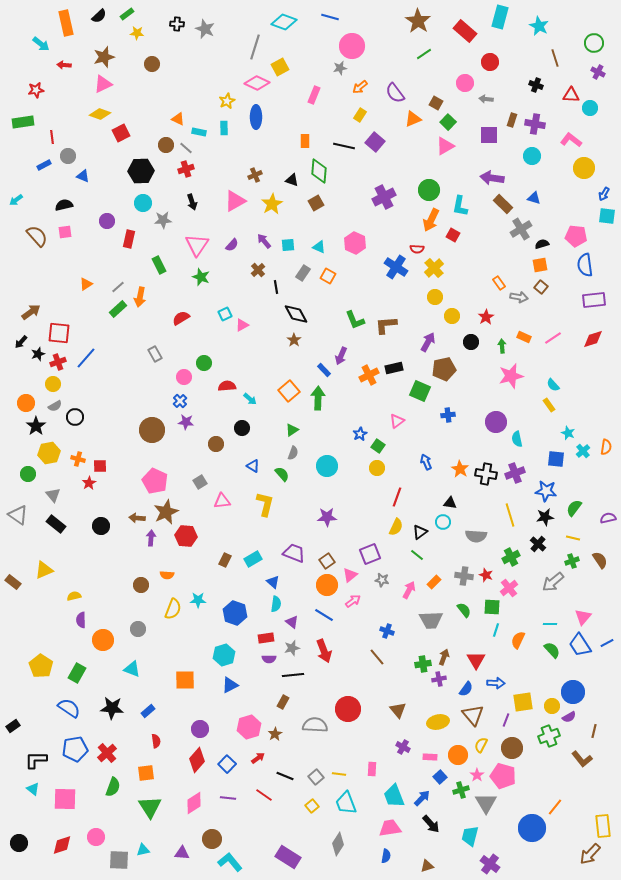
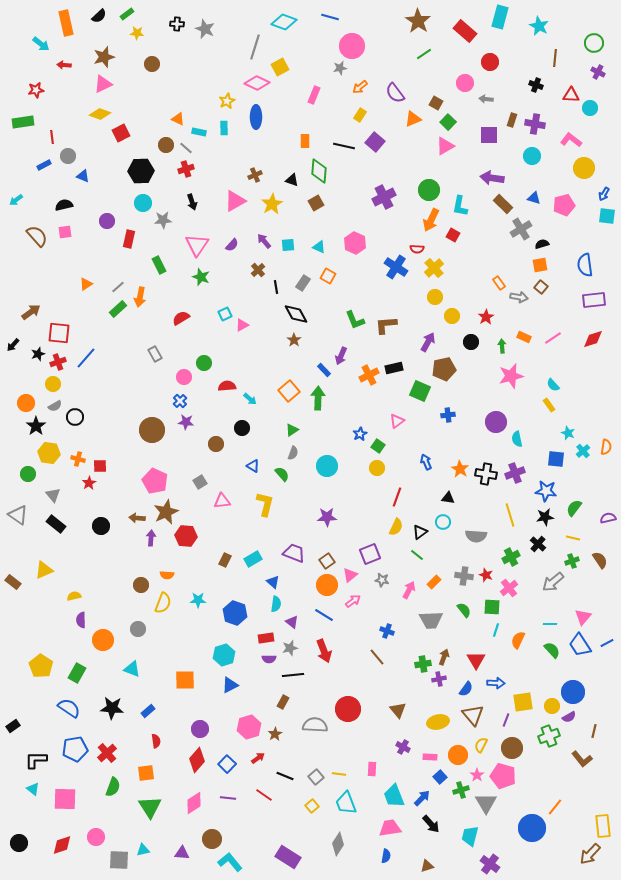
brown line at (555, 58): rotated 24 degrees clockwise
pink pentagon at (576, 236): moved 12 px left, 31 px up; rotated 20 degrees counterclockwise
gray rectangle at (303, 273): moved 10 px down
black arrow at (21, 342): moved 8 px left, 3 px down
yellow hexagon at (49, 453): rotated 20 degrees clockwise
black triangle at (450, 503): moved 2 px left, 5 px up
yellow semicircle at (173, 609): moved 10 px left, 6 px up
gray star at (292, 648): moved 2 px left
